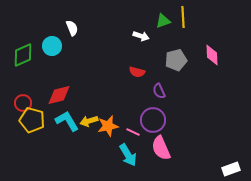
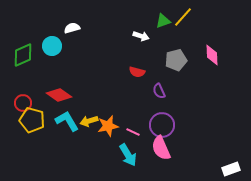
yellow line: rotated 45 degrees clockwise
white semicircle: rotated 84 degrees counterclockwise
red diamond: rotated 50 degrees clockwise
purple circle: moved 9 px right, 5 px down
